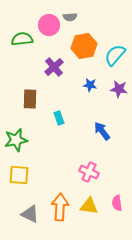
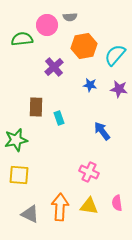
pink circle: moved 2 px left
brown rectangle: moved 6 px right, 8 px down
